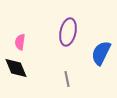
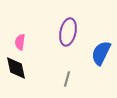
black diamond: rotated 10 degrees clockwise
gray line: rotated 28 degrees clockwise
